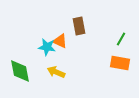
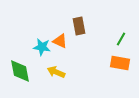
cyan star: moved 5 px left
